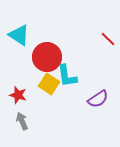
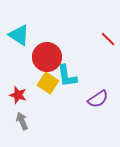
yellow square: moved 1 px left, 1 px up
